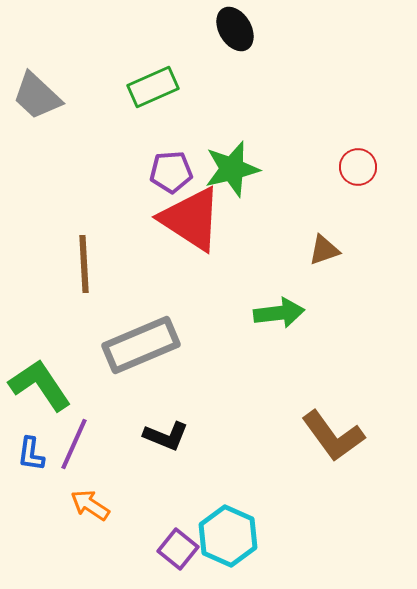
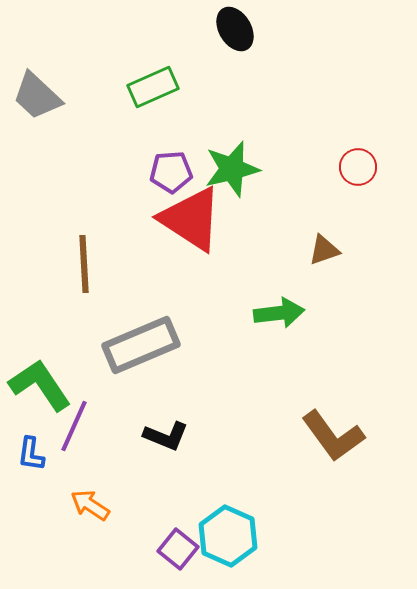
purple line: moved 18 px up
